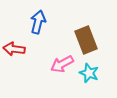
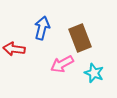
blue arrow: moved 4 px right, 6 px down
brown rectangle: moved 6 px left, 2 px up
cyan star: moved 5 px right
